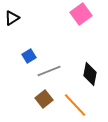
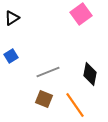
blue square: moved 18 px left
gray line: moved 1 px left, 1 px down
brown square: rotated 30 degrees counterclockwise
orange line: rotated 8 degrees clockwise
